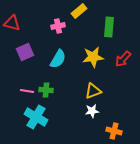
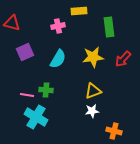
yellow rectangle: rotated 35 degrees clockwise
green rectangle: rotated 12 degrees counterclockwise
pink line: moved 4 px down
